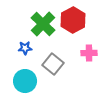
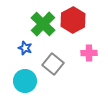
blue star: rotated 24 degrees clockwise
